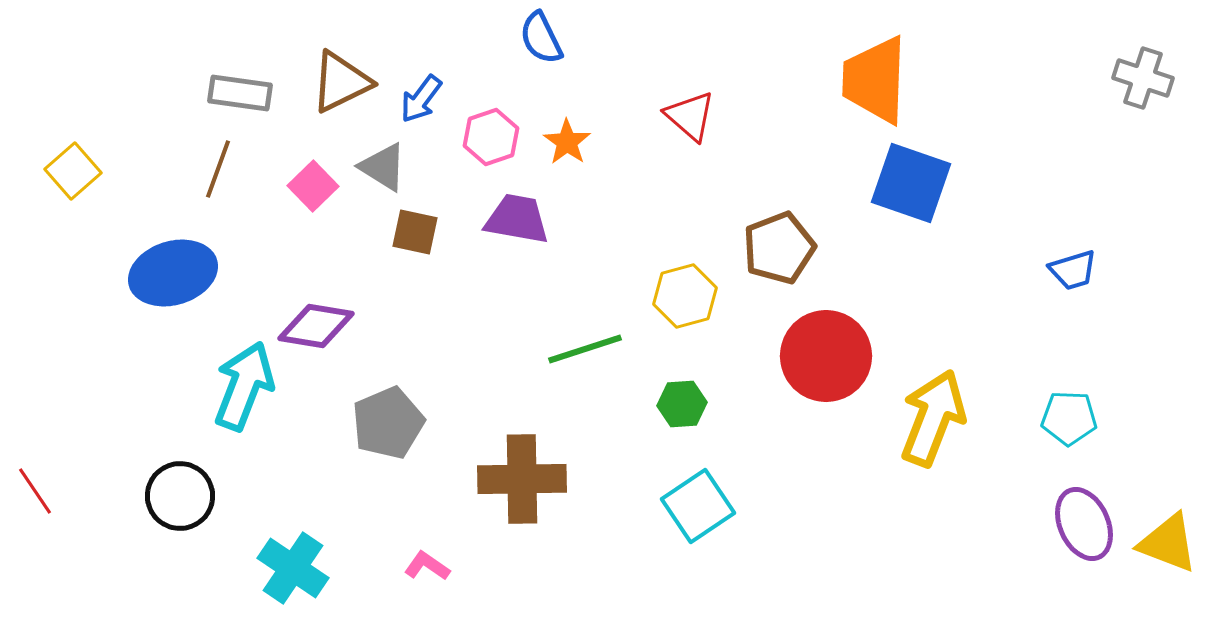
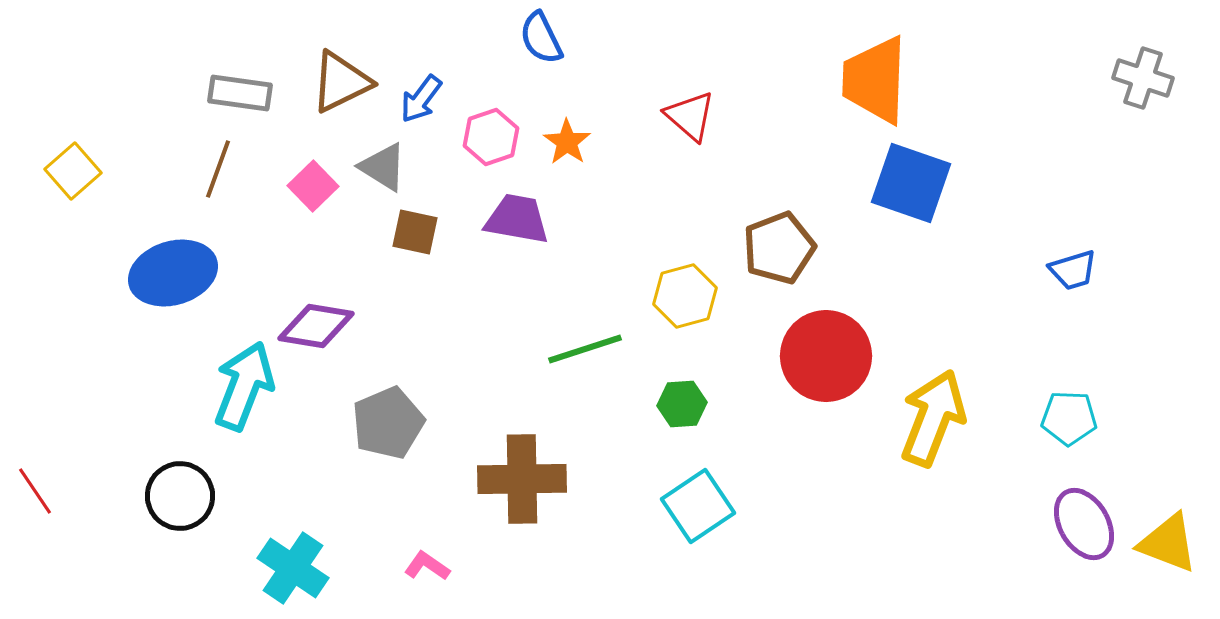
purple ellipse: rotated 6 degrees counterclockwise
